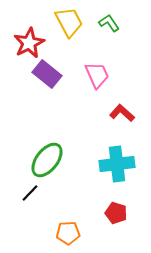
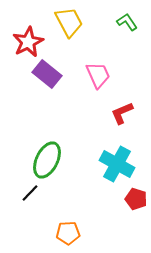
green L-shape: moved 18 px right, 1 px up
red star: moved 1 px left, 1 px up
pink trapezoid: moved 1 px right
red L-shape: rotated 65 degrees counterclockwise
green ellipse: rotated 12 degrees counterclockwise
cyan cross: rotated 36 degrees clockwise
red pentagon: moved 20 px right, 14 px up
